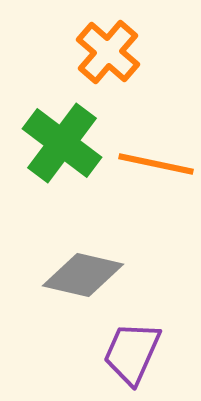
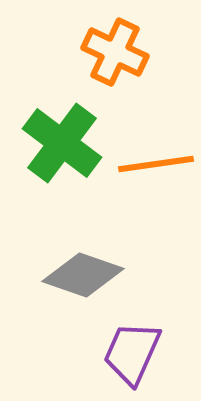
orange cross: moved 7 px right; rotated 16 degrees counterclockwise
orange line: rotated 20 degrees counterclockwise
gray diamond: rotated 6 degrees clockwise
